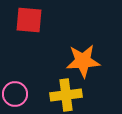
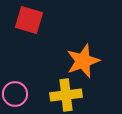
red square: rotated 12 degrees clockwise
orange star: rotated 16 degrees counterclockwise
